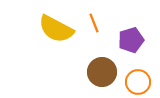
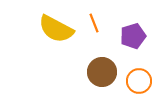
purple pentagon: moved 2 px right, 4 px up
orange circle: moved 1 px right, 1 px up
